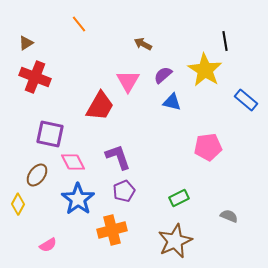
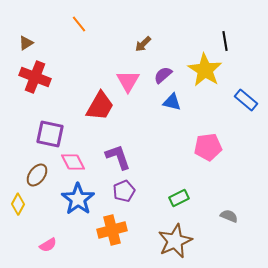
brown arrow: rotated 72 degrees counterclockwise
